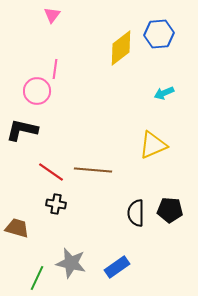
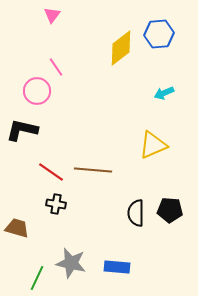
pink line: moved 1 px right, 2 px up; rotated 42 degrees counterclockwise
blue rectangle: rotated 40 degrees clockwise
